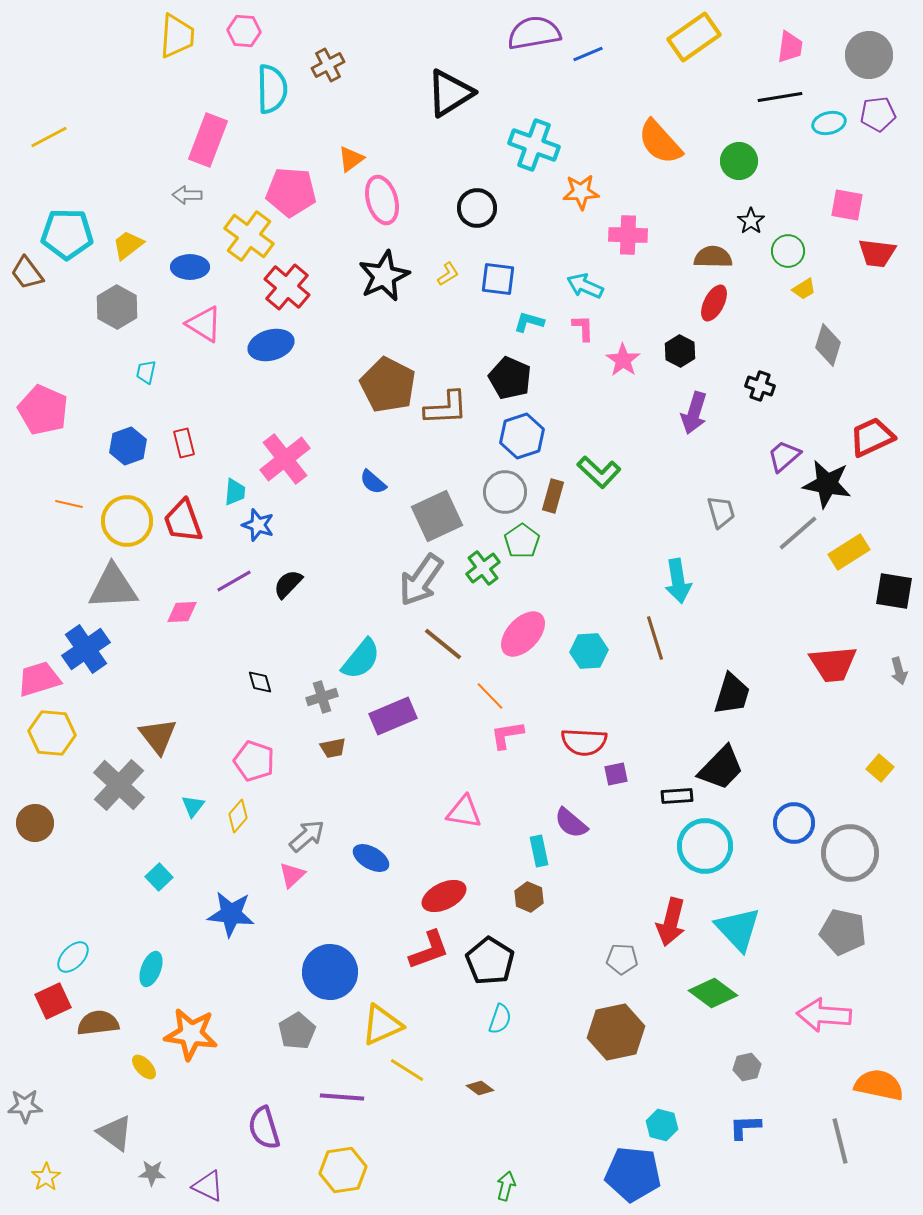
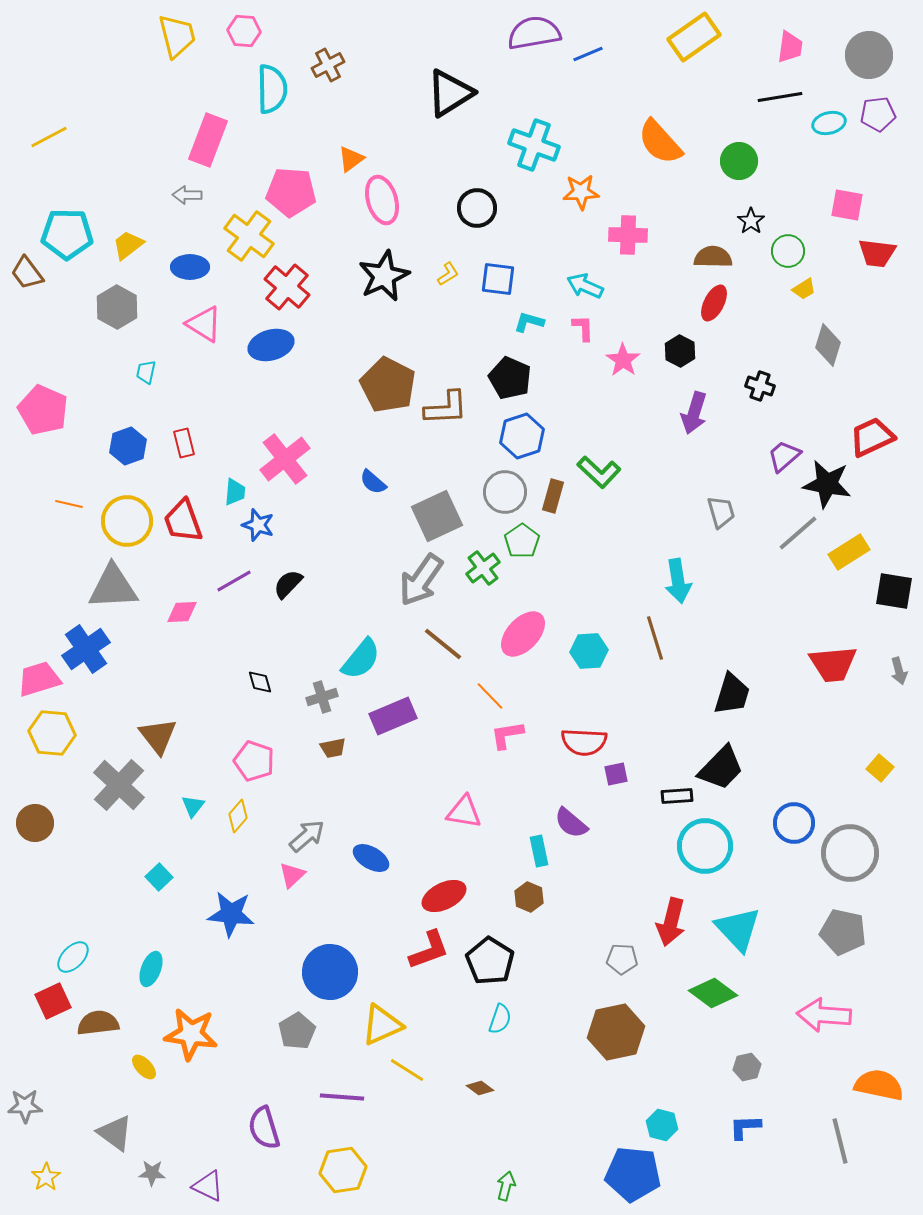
yellow trapezoid at (177, 36): rotated 18 degrees counterclockwise
